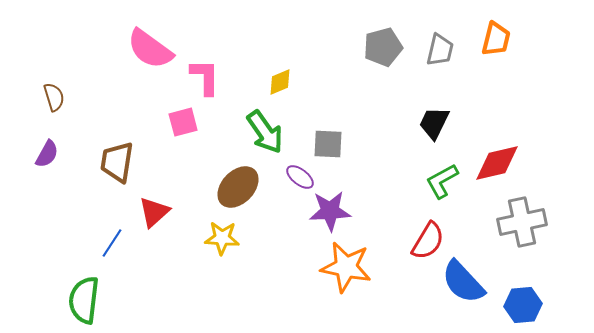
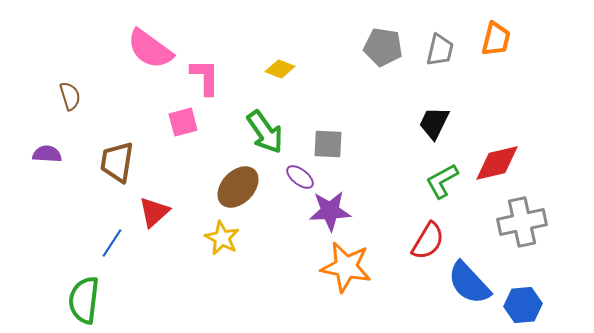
gray pentagon: rotated 24 degrees clockwise
yellow diamond: moved 13 px up; rotated 44 degrees clockwise
brown semicircle: moved 16 px right, 1 px up
purple semicircle: rotated 116 degrees counterclockwise
yellow star: rotated 24 degrees clockwise
blue semicircle: moved 6 px right, 1 px down
